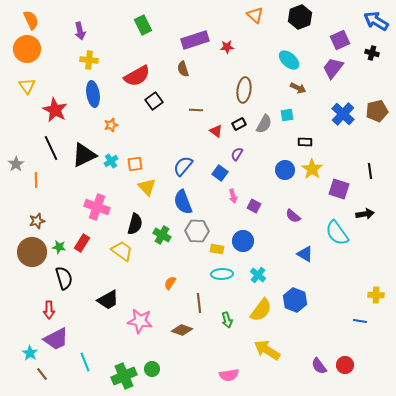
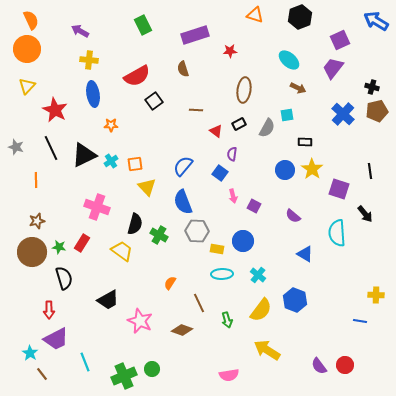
orange triangle at (255, 15): rotated 24 degrees counterclockwise
purple arrow at (80, 31): rotated 132 degrees clockwise
purple rectangle at (195, 40): moved 5 px up
red star at (227, 47): moved 3 px right, 4 px down
black cross at (372, 53): moved 34 px down
yellow triangle at (27, 86): rotated 18 degrees clockwise
gray semicircle at (264, 124): moved 3 px right, 4 px down
orange star at (111, 125): rotated 16 degrees clockwise
purple semicircle at (237, 154): moved 5 px left; rotated 24 degrees counterclockwise
gray star at (16, 164): moved 17 px up; rotated 21 degrees counterclockwise
black arrow at (365, 214): rotated 60 degrees clockwise
cyan semicircle at (337, 233): rotated 32 degrees clockwise
green cross at (162, 235): moved 3 px left
brown line at (199, 303): rotated 18 degrees counterclockwise
pink star at (140, 321): rotated 15 degrees clockwise
